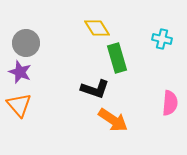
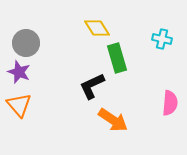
purple star: moved 1 px left
black L-shape: moved 3 px left, 3 px up; rotated 136 degrees clockwise
